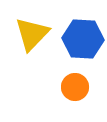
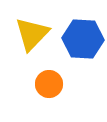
orange circle: moved 26 px left, 3 px up
